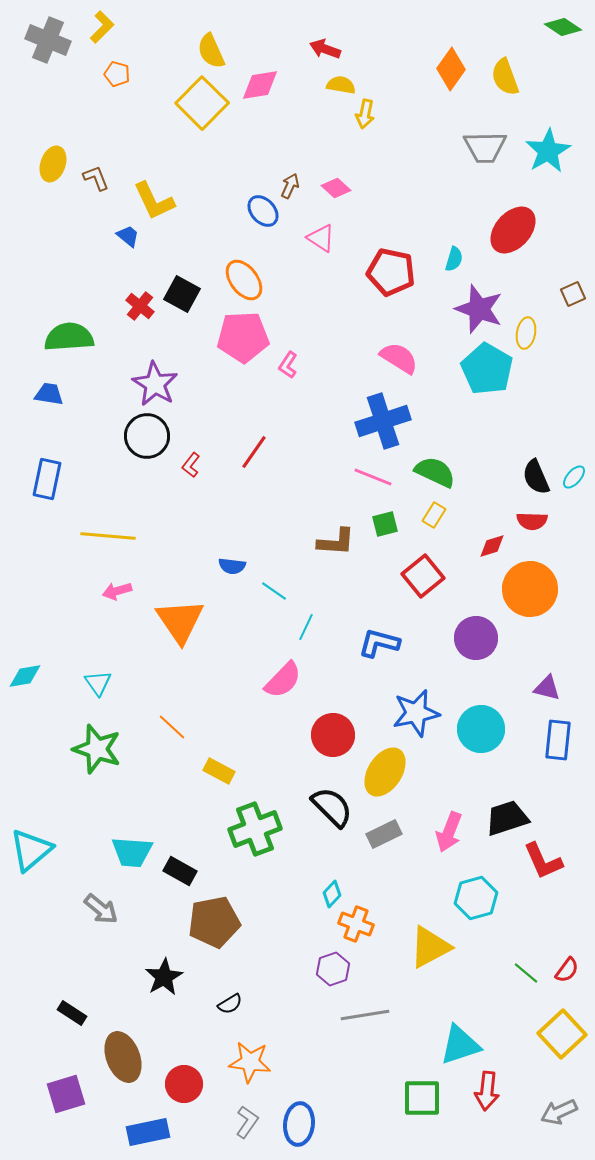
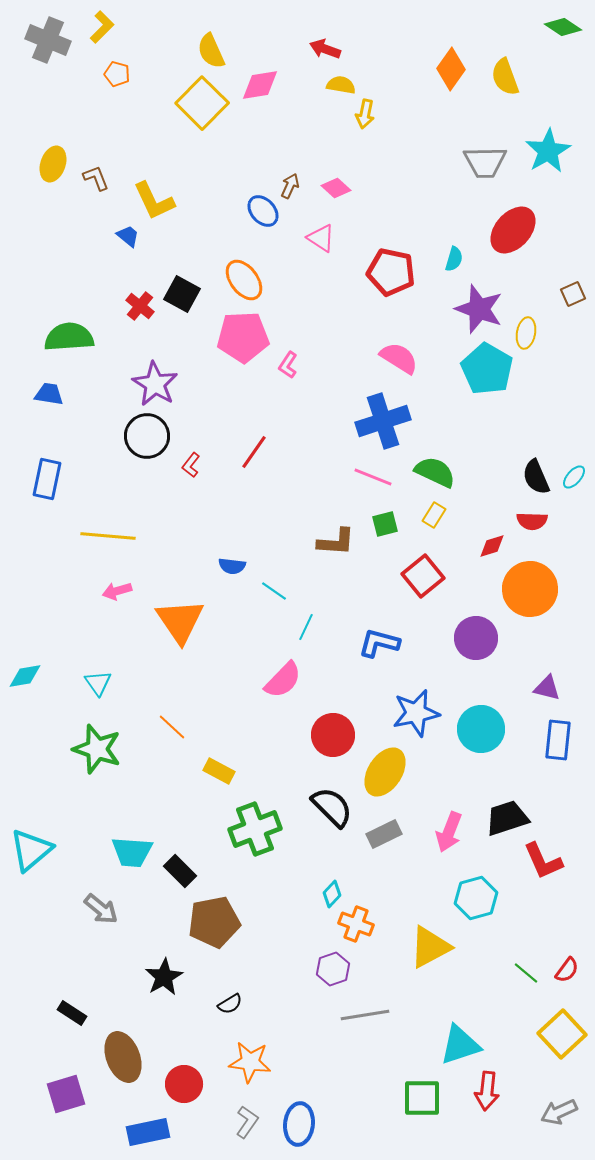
gray trapezoid at (485, 147): moved 15 px down
black rectangle at (180, 871): rotated 16 degrees clockwise
